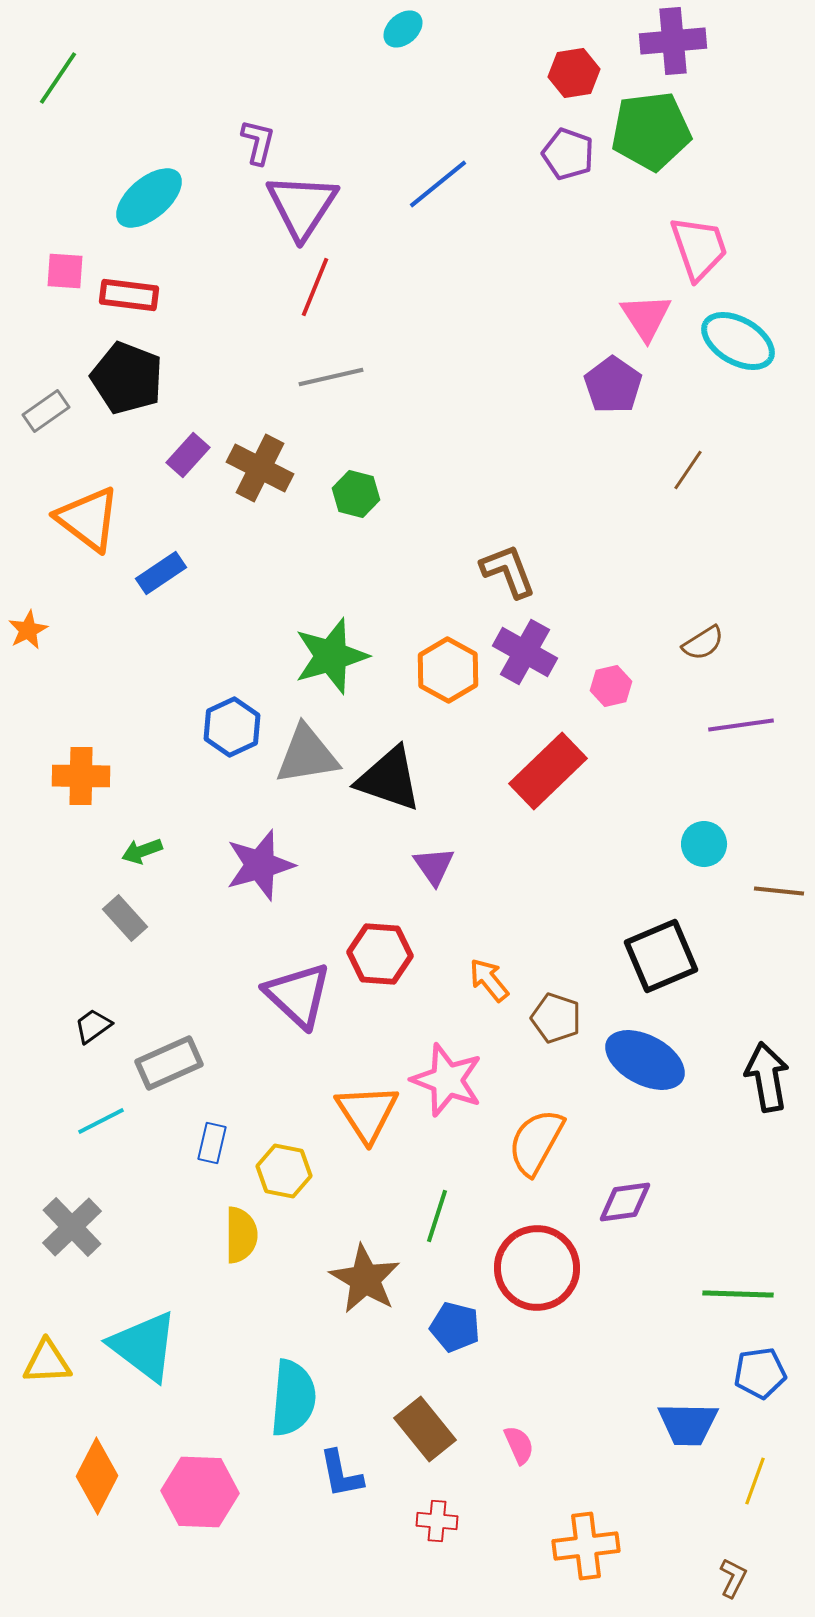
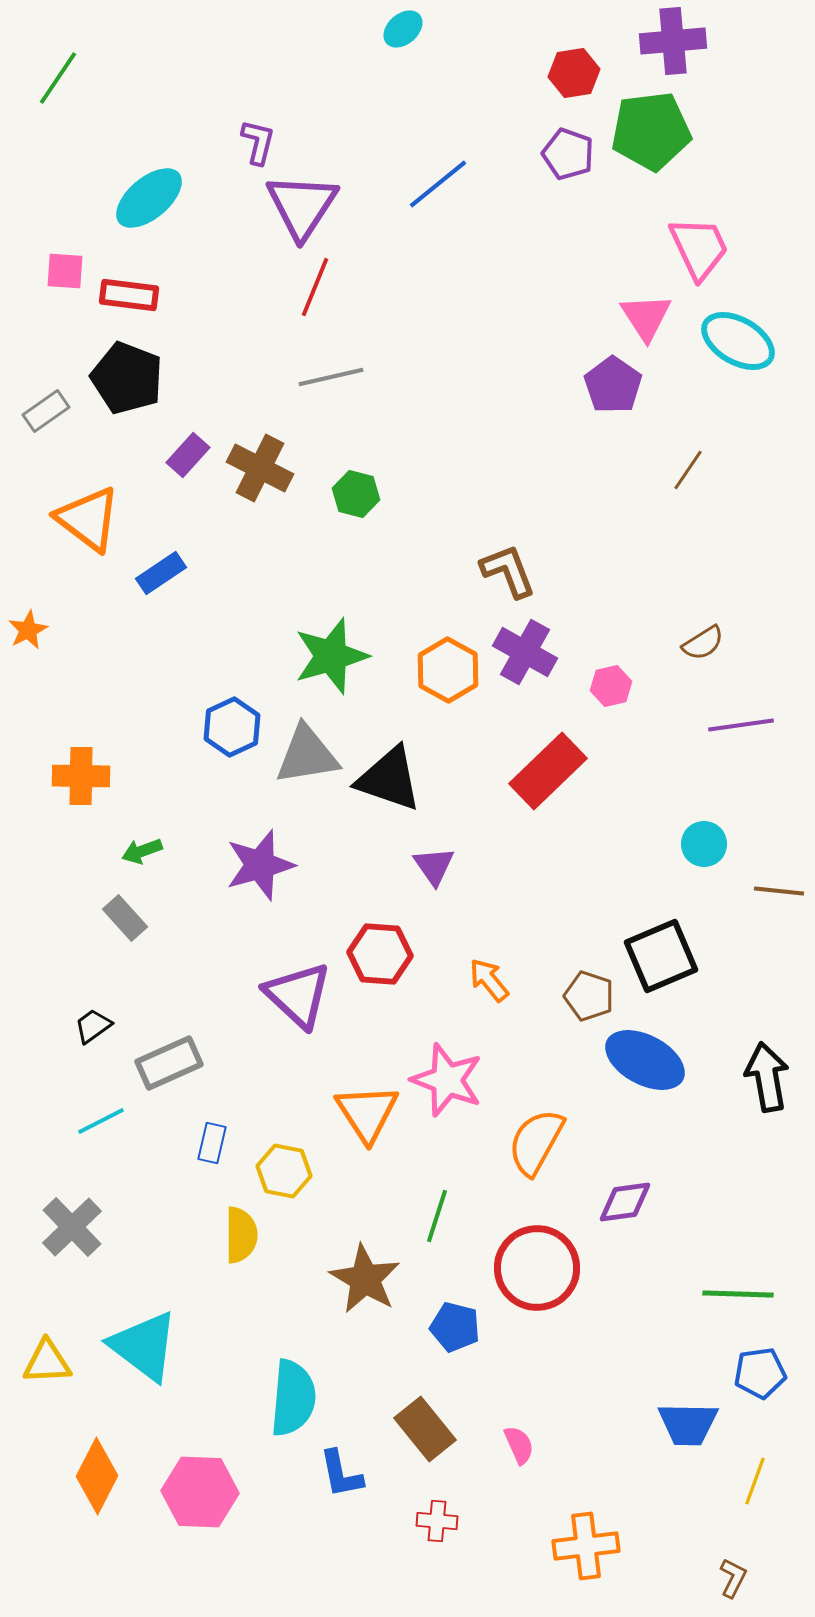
pink trapezoid at (699, 248): rotated 6 degrees counterclockwise
brown pentagon at (556, 1018): moved 33 px right, 22 px up
